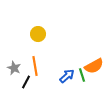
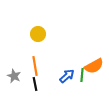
gray star: moved 8 px down
green line: rotated 24 degrees clockwise
black line: moved 9 px right, 2 px down; rotated 40 degrees counterclockwise
